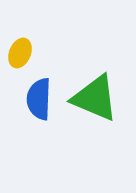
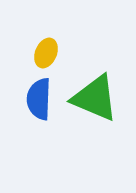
yellow ellipse: moved 26 px right
